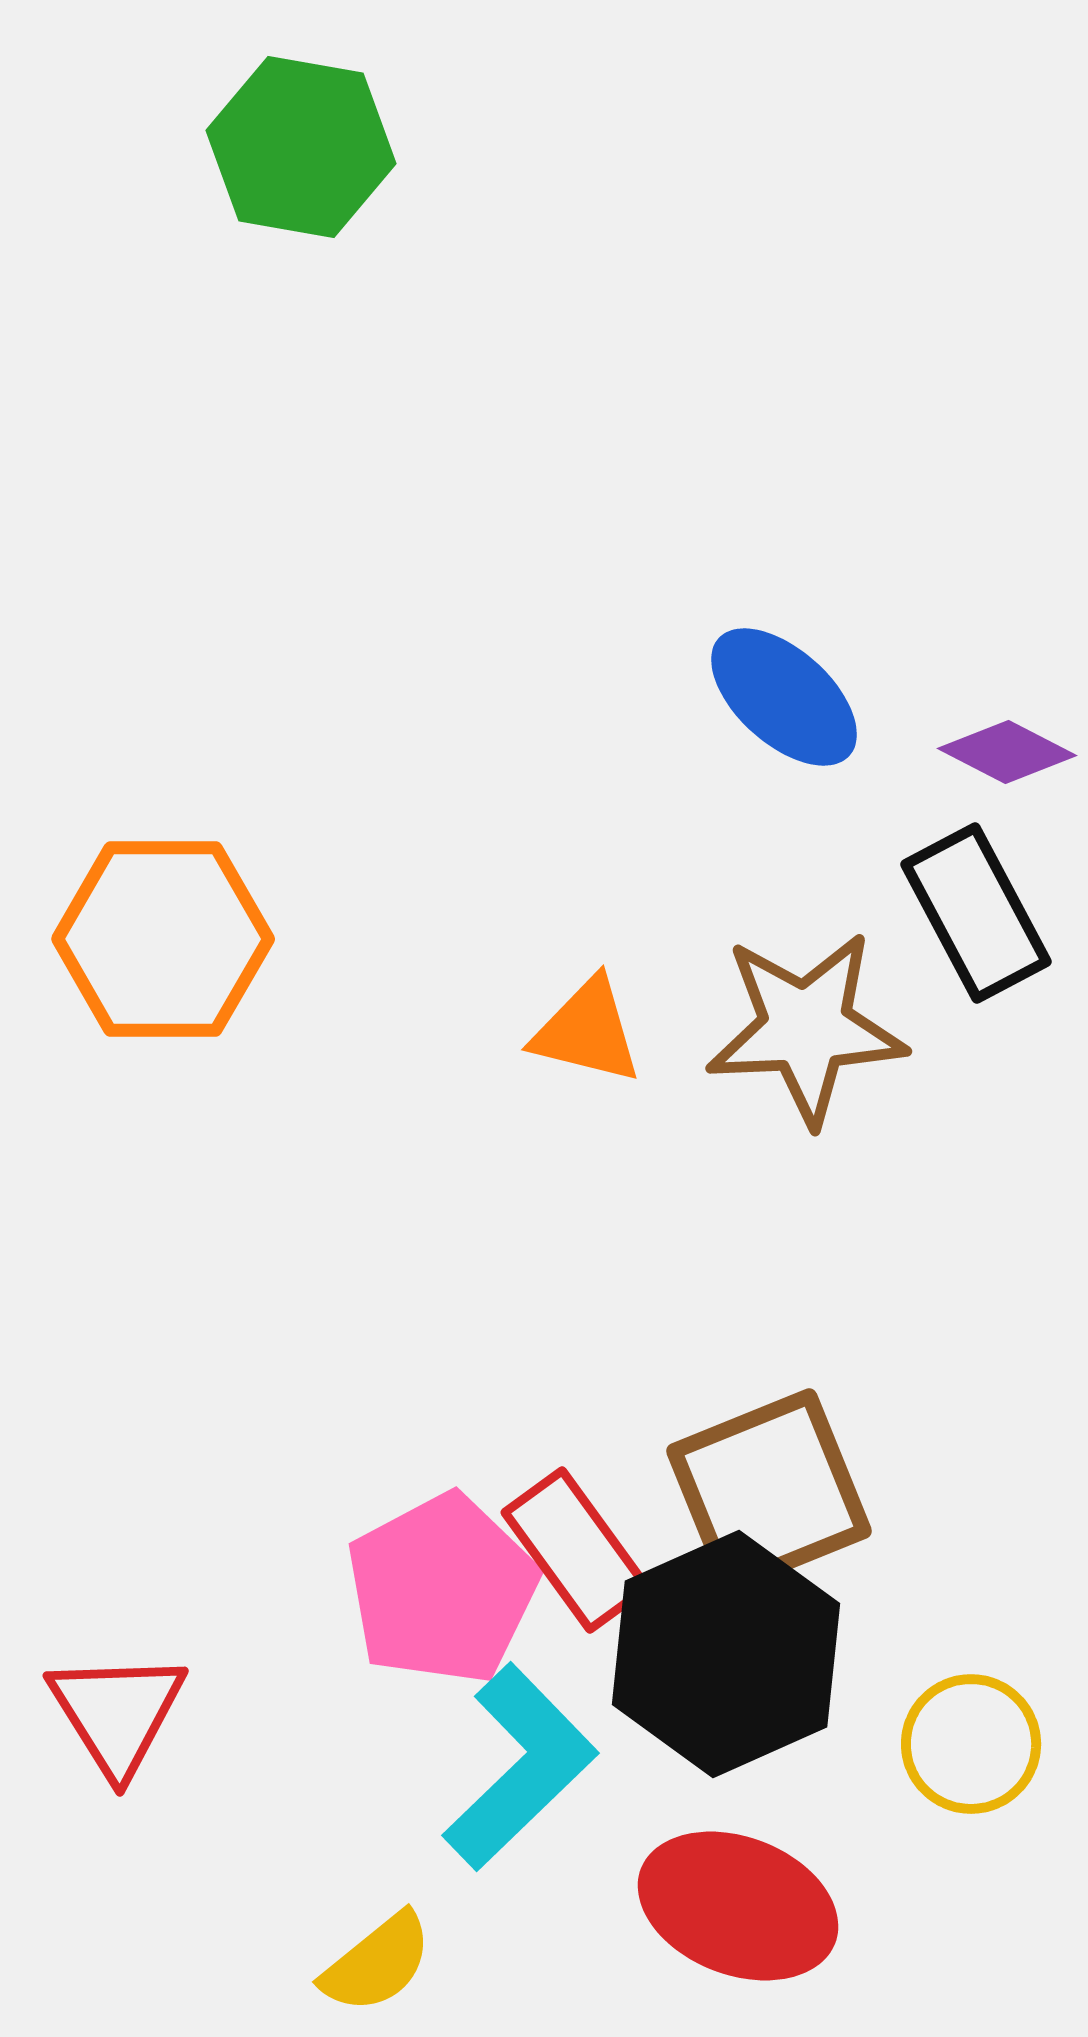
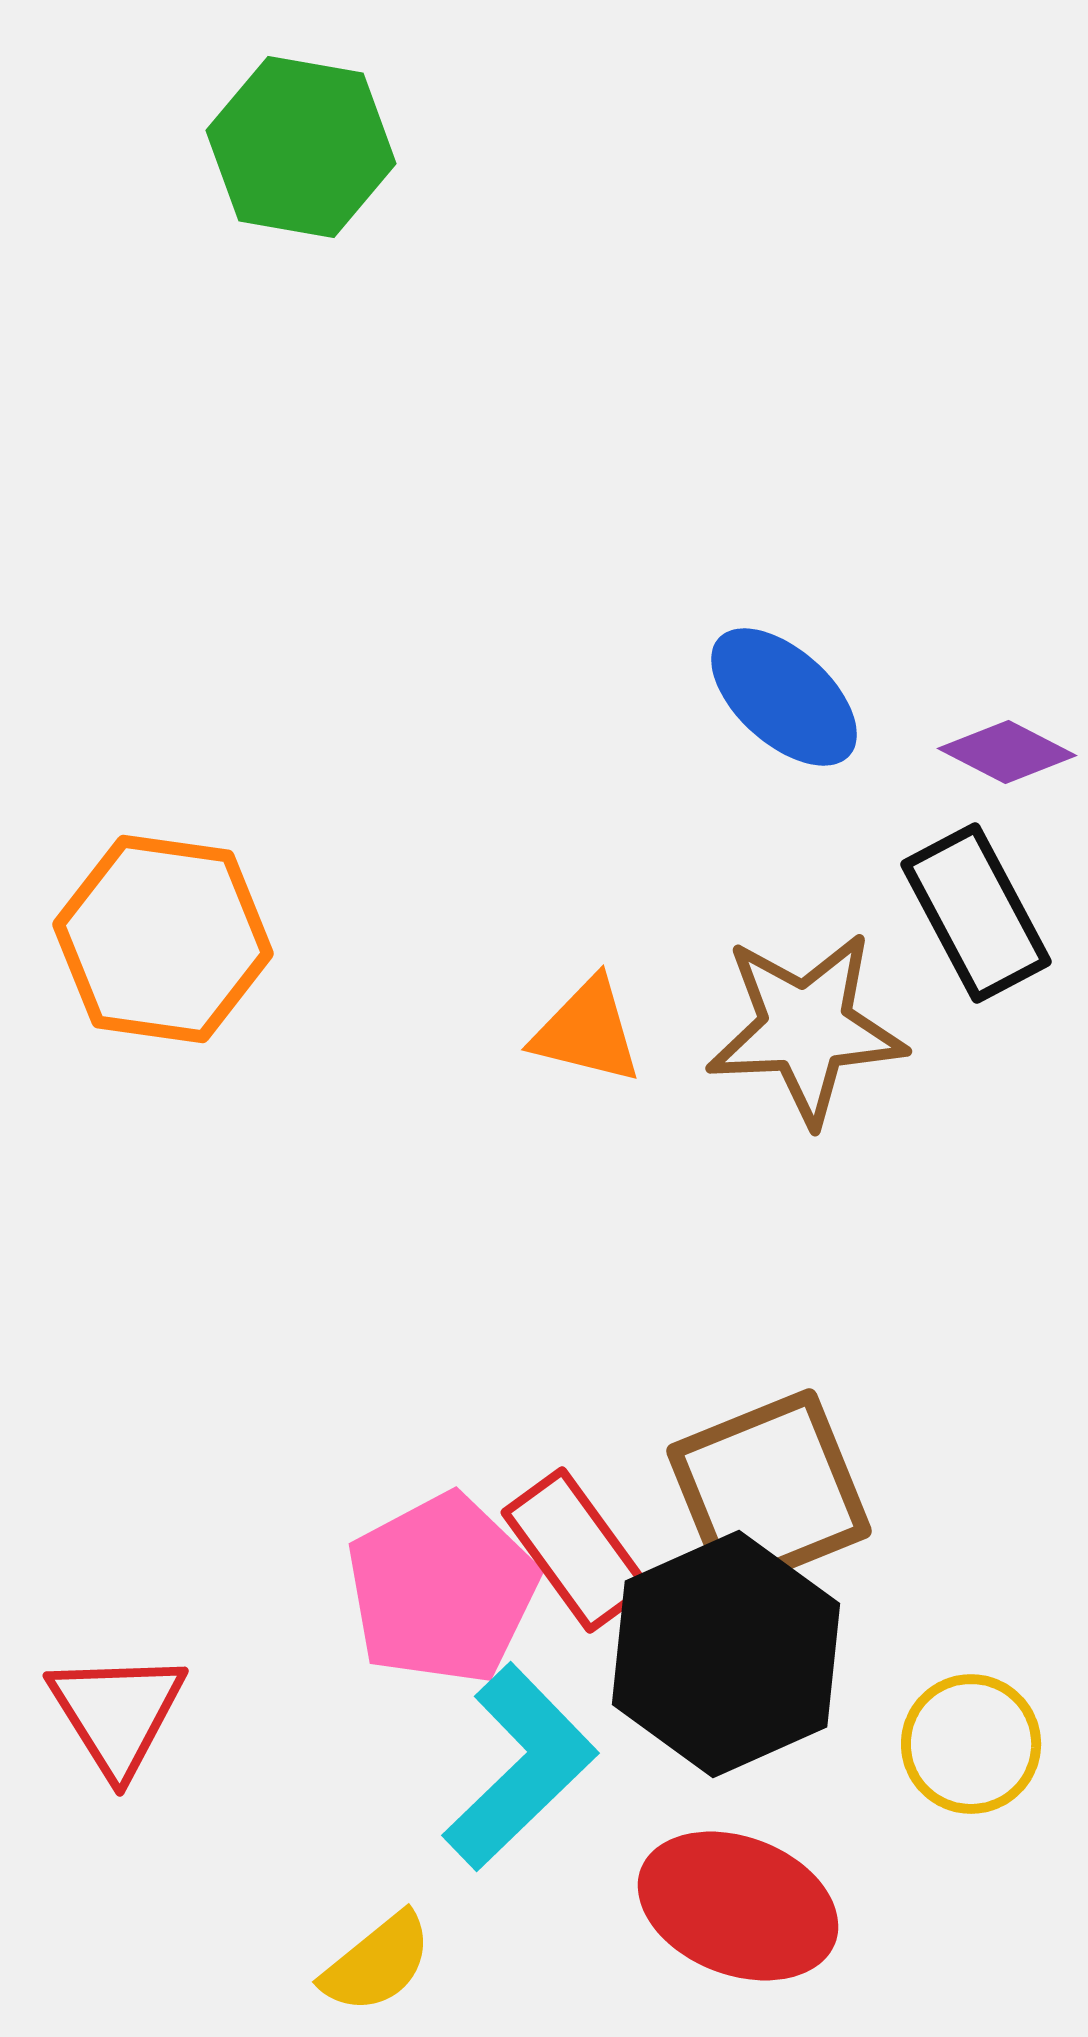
orange hexagon: rotated 8 degrees clockwise
